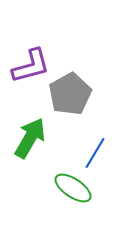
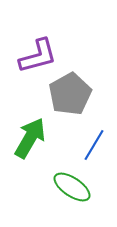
purple L-shape: moved 7 px right, 10 px up
blue line: moved 1 px left, 8 px up
green ellipse: moved 1 px left, 1 px up
